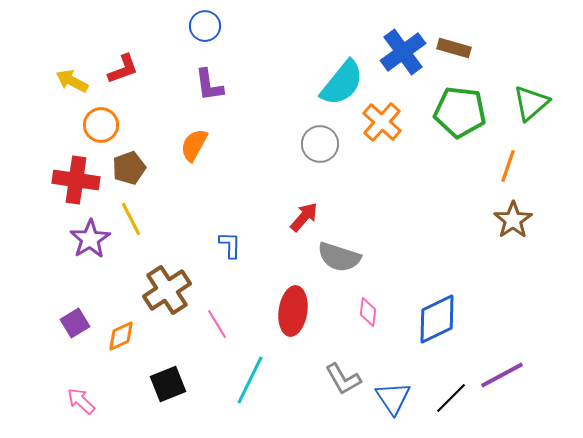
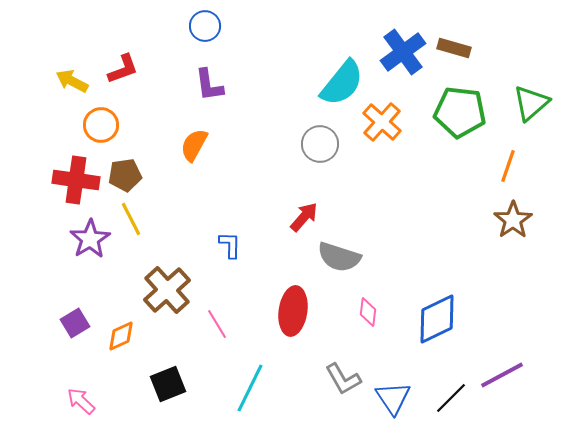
brown pentagon: moved 4 px left, 7 px down; rotated 12 degrees clockwise
brown cross: rotated 9 degrees counterclockwise
cyan line: moved 8 px down
